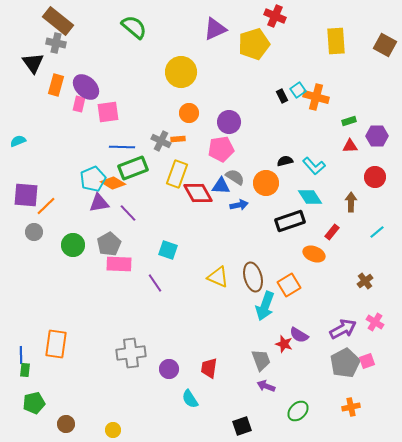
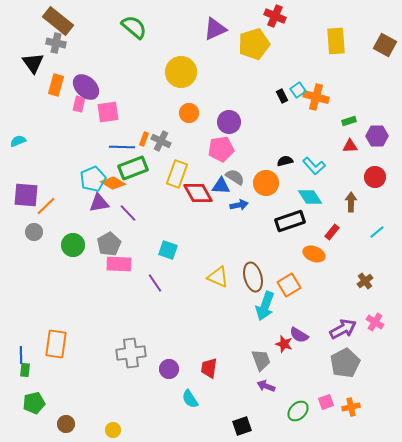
orange rectangle at (178, 139): moved 34 px left; rotated 64 degrees counterclockwise
pink square at (367, 361): moved 41 px left, 41 px down
